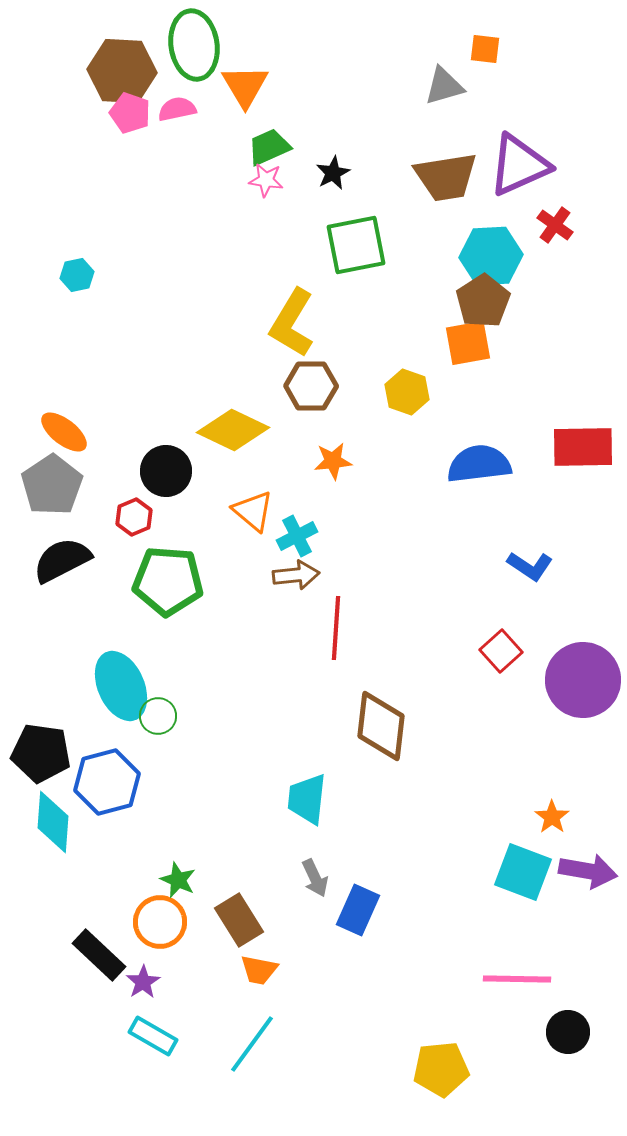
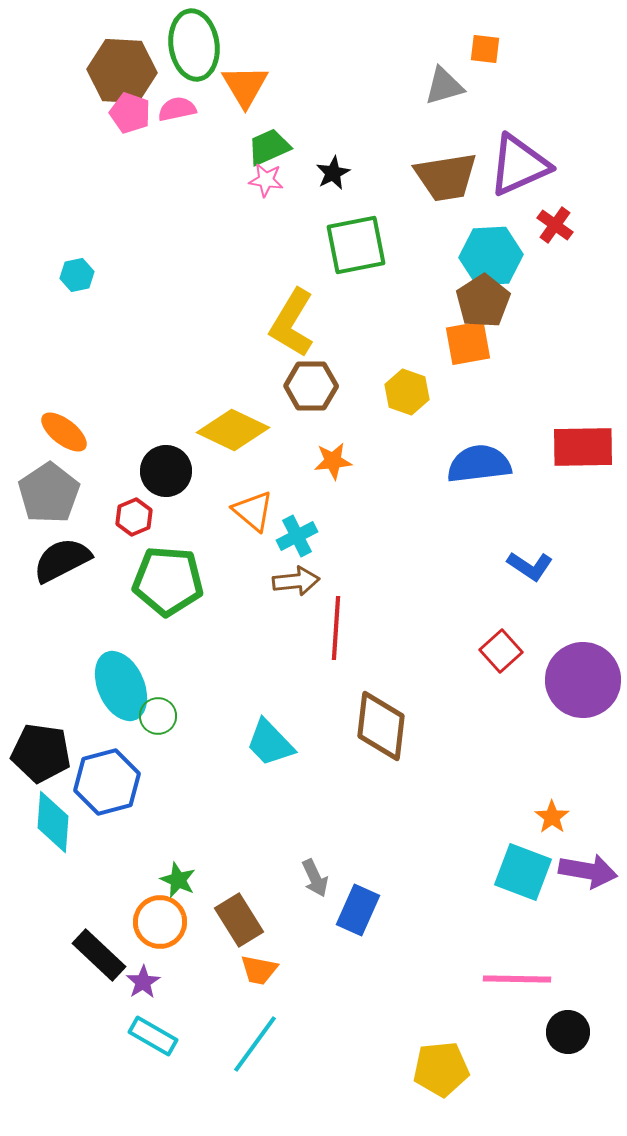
gray pentagon at (52, 485): moved 3 px left, 8 px down
brown arrow at (296, 575): moved 6 px down
cyan trapezoid at (307, 799): moved 37 px left, 56 px up; rotated 50 degrees counterclockwise
cyan line at (252, 1044): moved 3 px right
